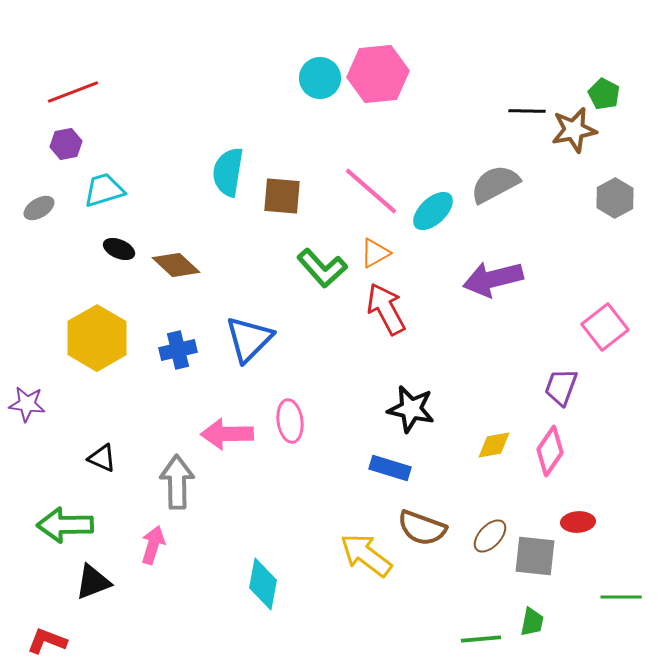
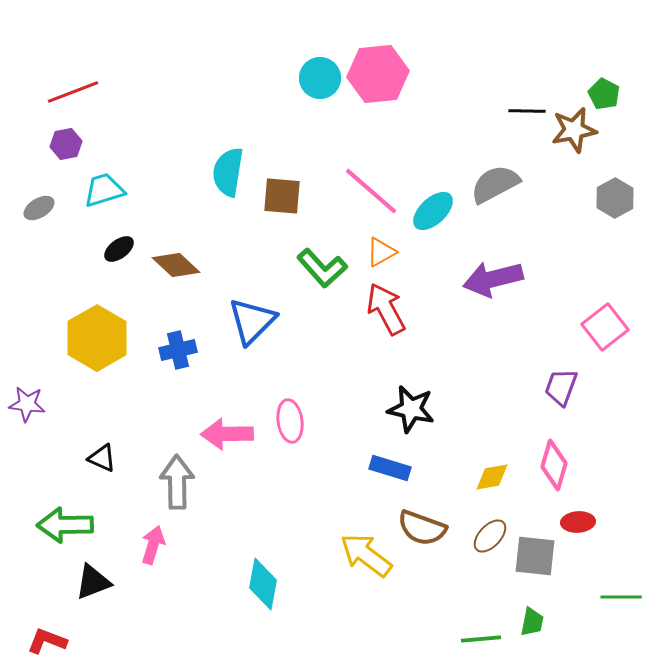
black ellipse at (119, 249): rotated 60 degrees counterclockwise
orange triangle at (375, 253): moved 6 px right, 1 px up
blue triangle at (249, 339): moved 3 px right, 18 px up
yellow diamond at (494, 445): moved 2 px left, 32 px down
pink diamond at (550, 451): moved 4 px right, 14 px down; rotated 18 degrees counterclockwise
